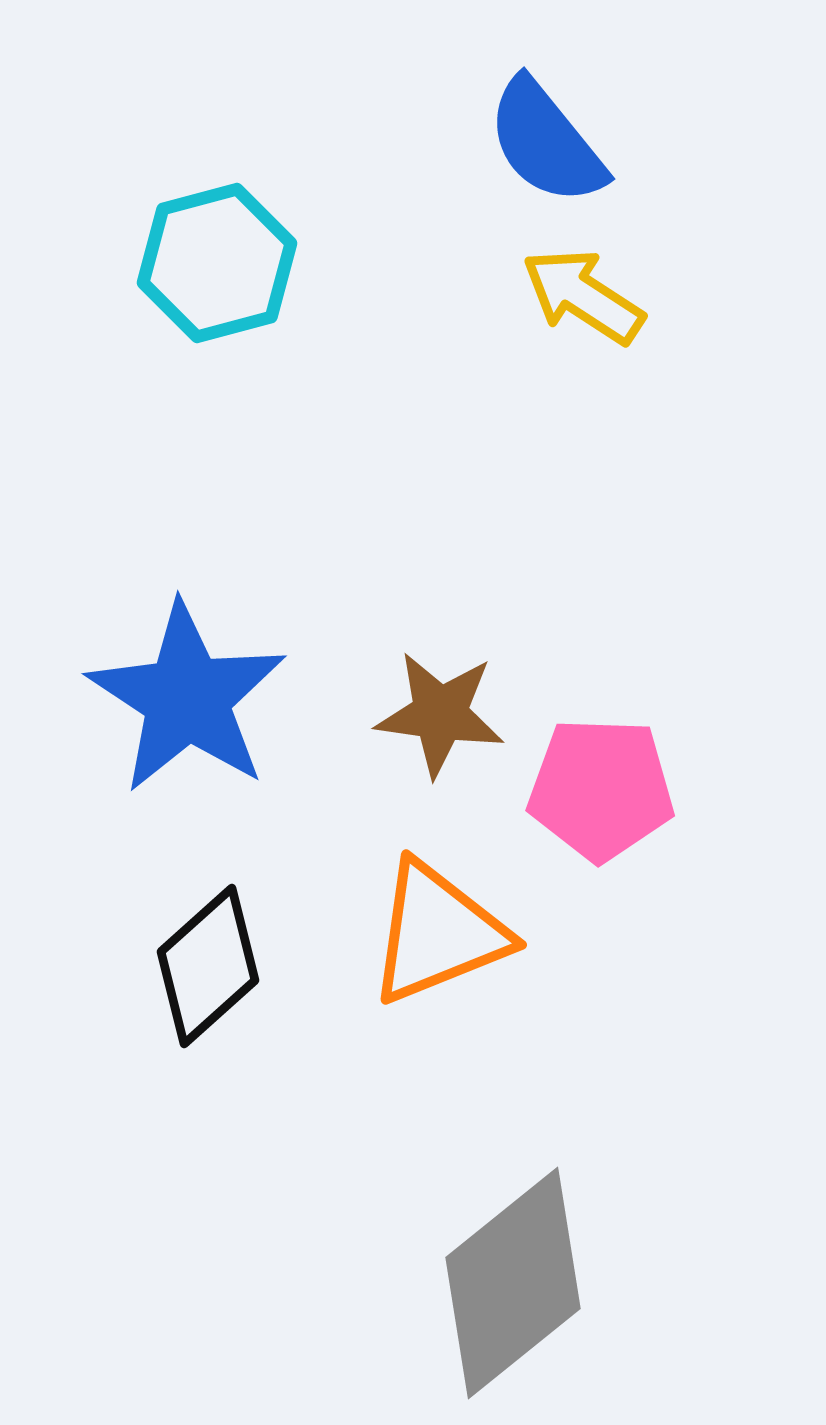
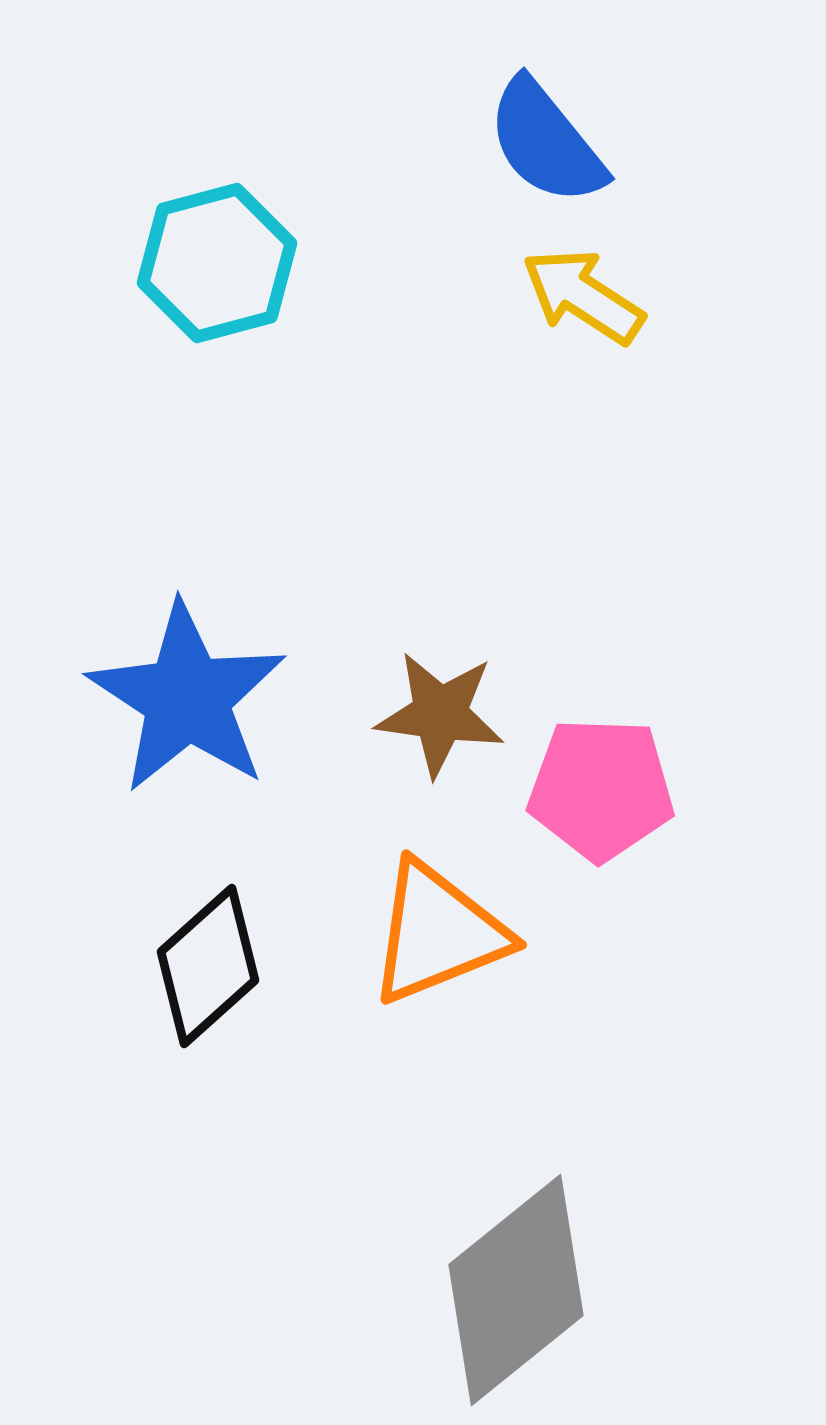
gray diamond: moved 3 px right, 7 px down
